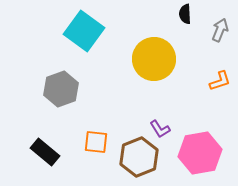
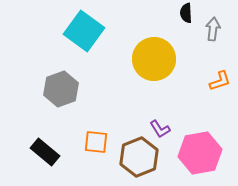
black semicircle: moved 1 px right, 1 px up
gray arrow: moved 7 px left, 1 px up; rotated 15 degrees counterclockwise
